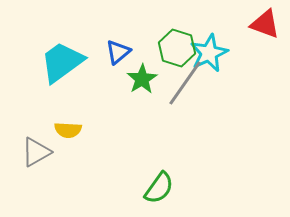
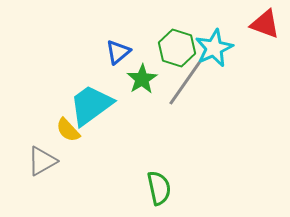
cyan star: moved 5 px right, 5 px up
cyan trapezoid: moved 29 px right, 43 px down
yellow semicircle: rotated 44 degrees clockwise
gray triangle: moved 6 px right, 9 px down
green semicircle: rotated 48 degrees counterclockwise
